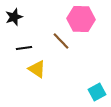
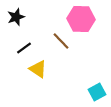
black star: moved 2 px right
black line: rotated 28 degrees counterclockwise
yellow triangle: moved 1 px right
